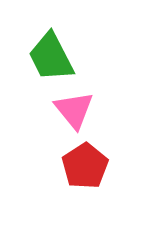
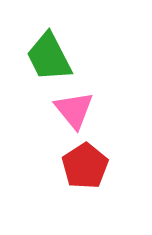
green trapezoid: moved 2 px left
